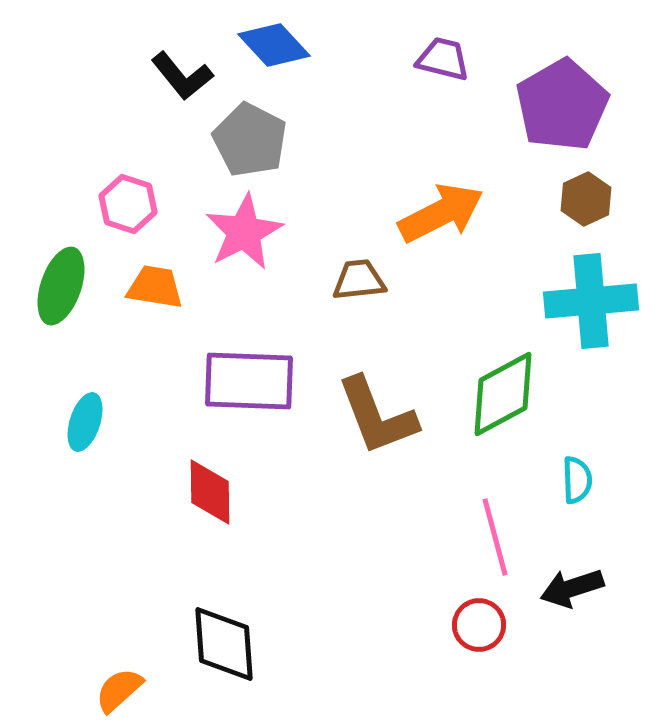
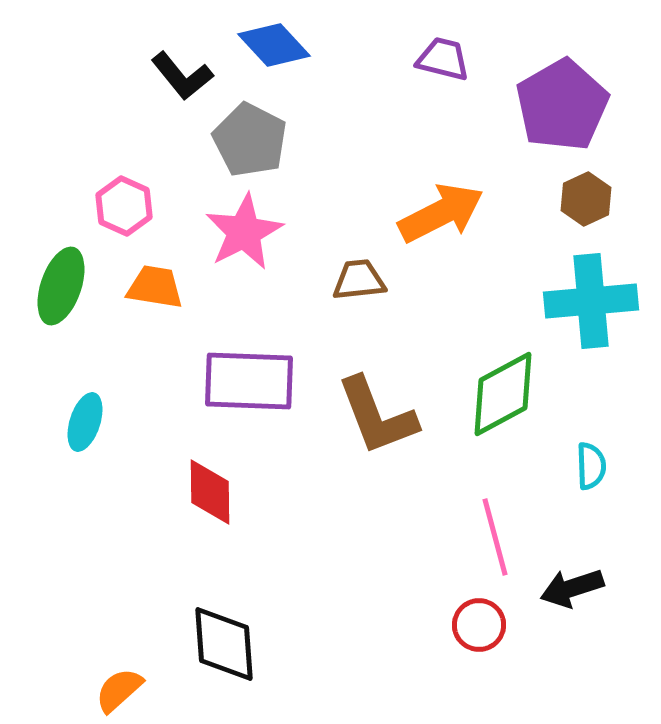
pink hexagon: moved 4 px left, 2 px down; rotated 6 degrees clockwise
cyan semicircle: moved 14 px right, 14 px up
